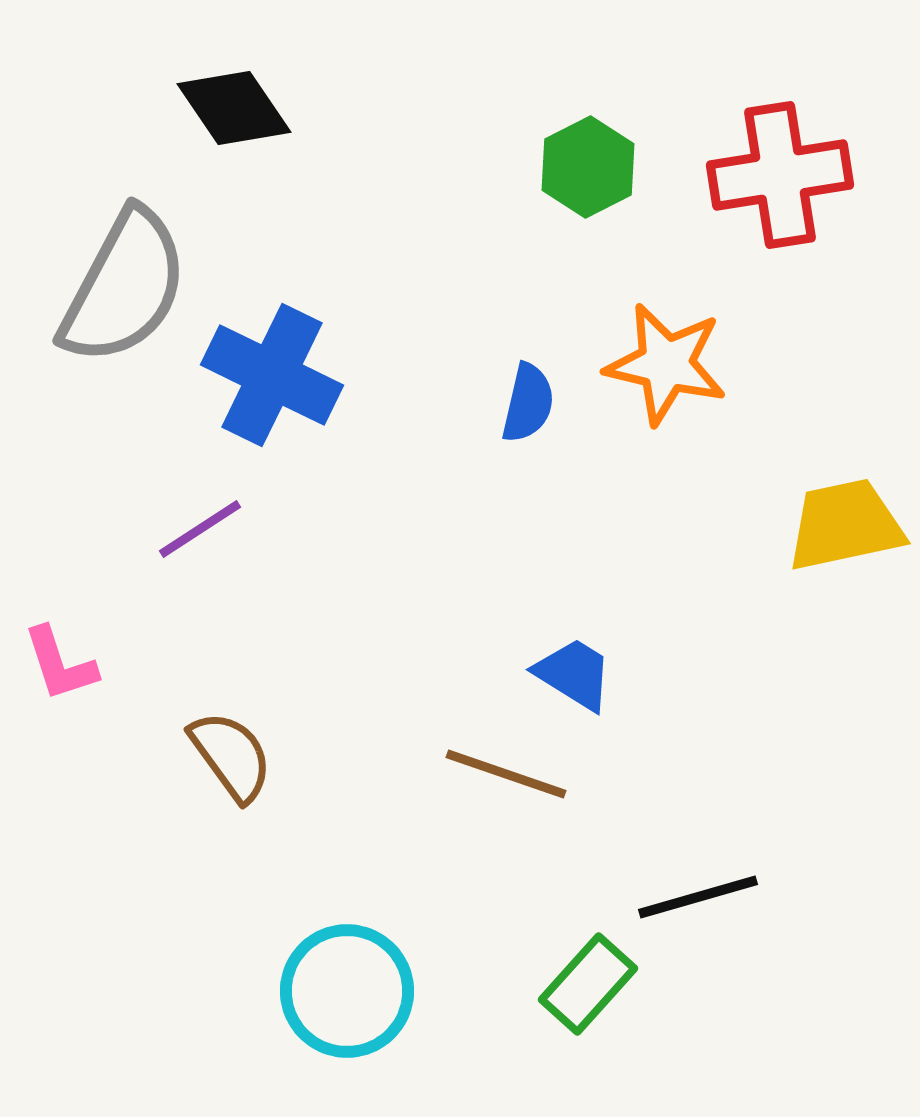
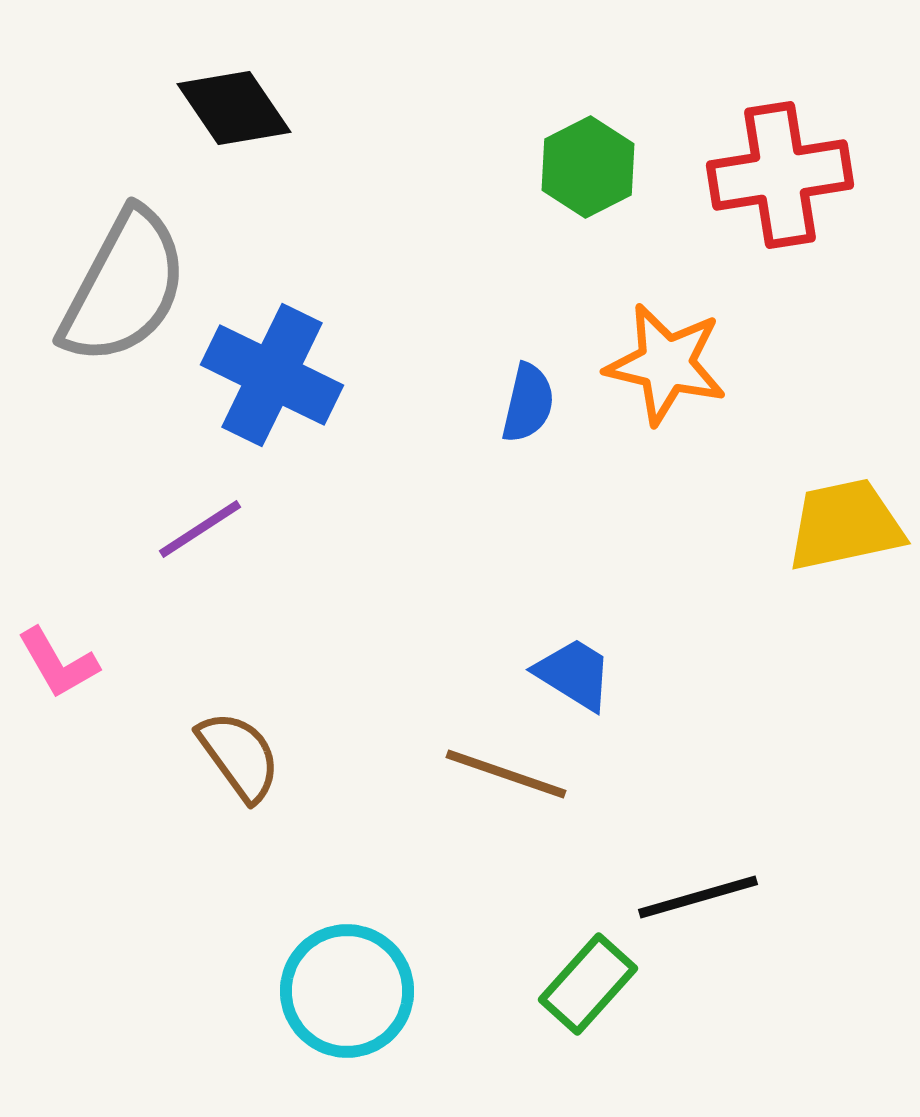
pink L-shape: moved 2 px left, 1 px up; rotated 12 degrees counterclockwise
brown semicircle: moved 8 px right
